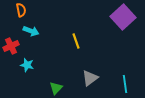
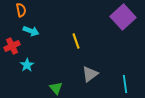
red cross: moved 1 px right
cyan star: rotated 24 degrees clockwise
gray triangle: moved 4 px up
green triangle: rotated 24 degrees counterclockwise
